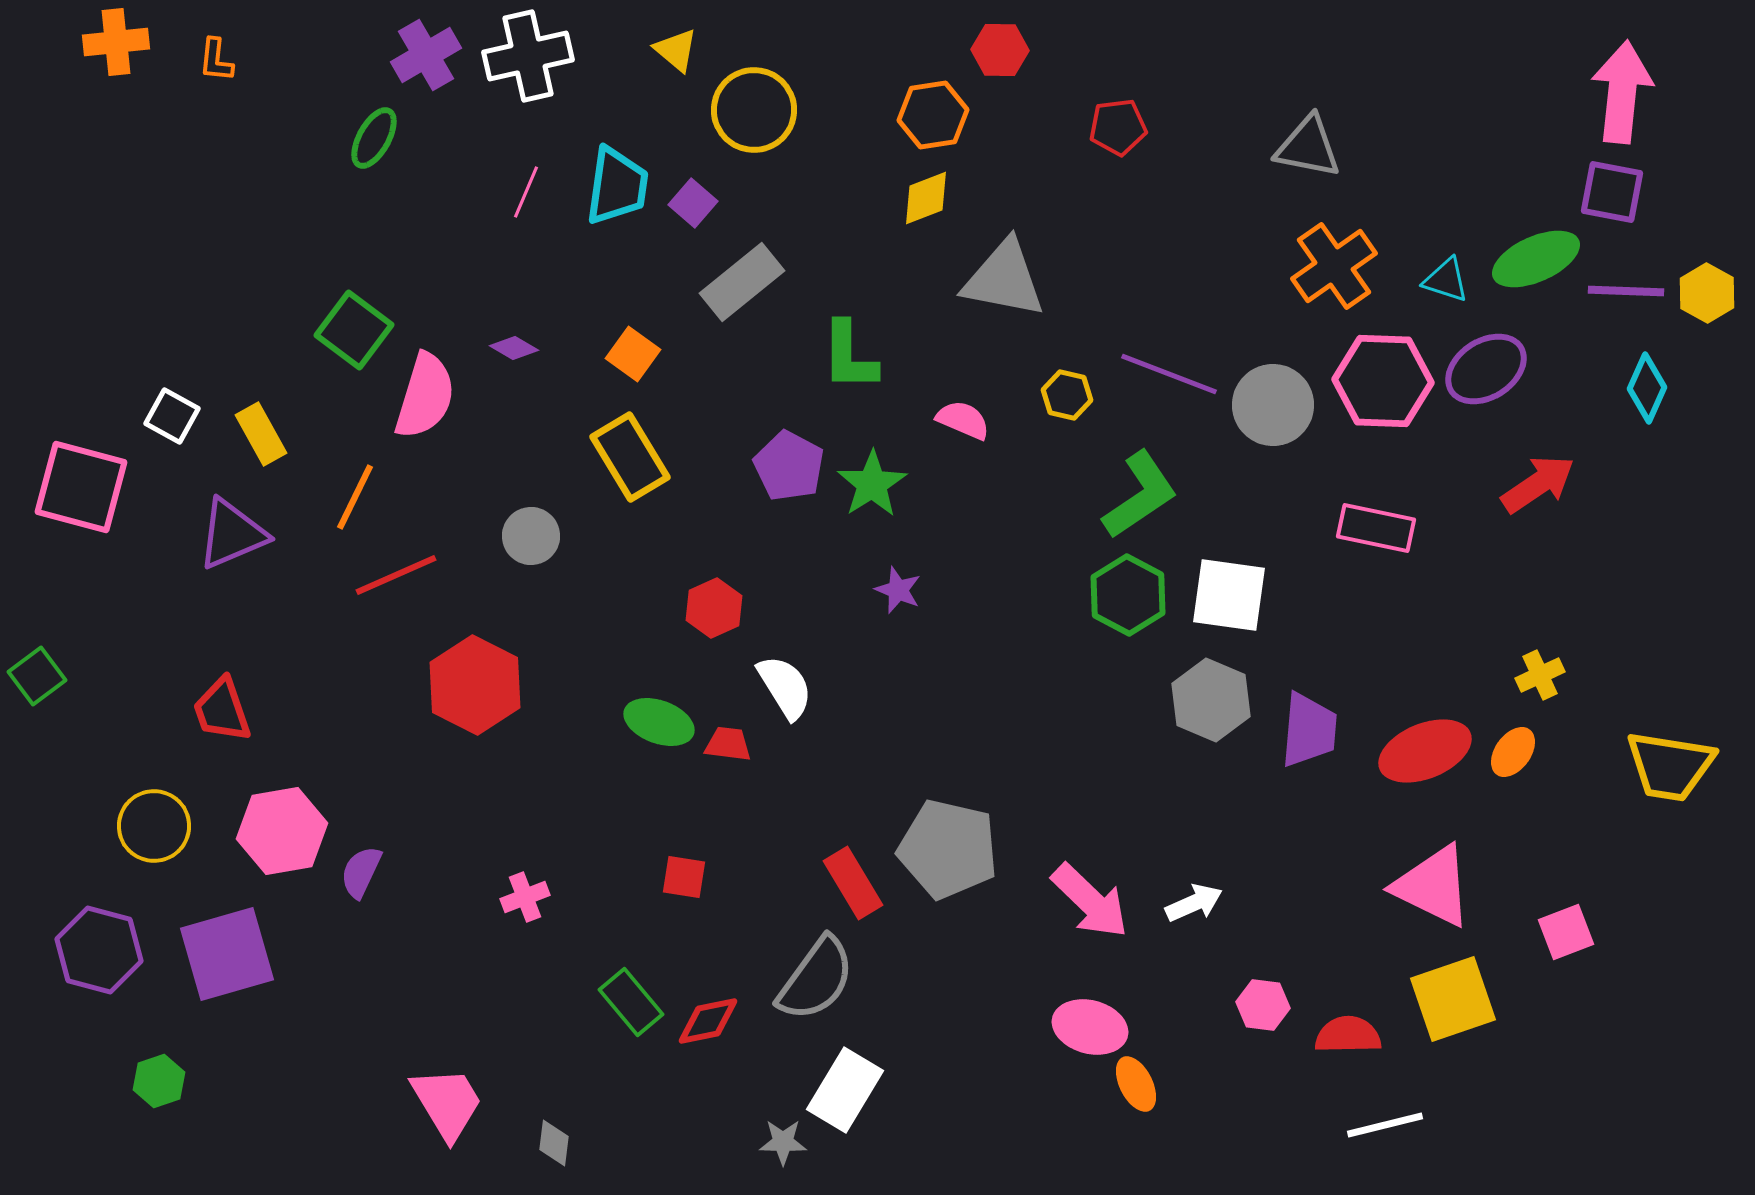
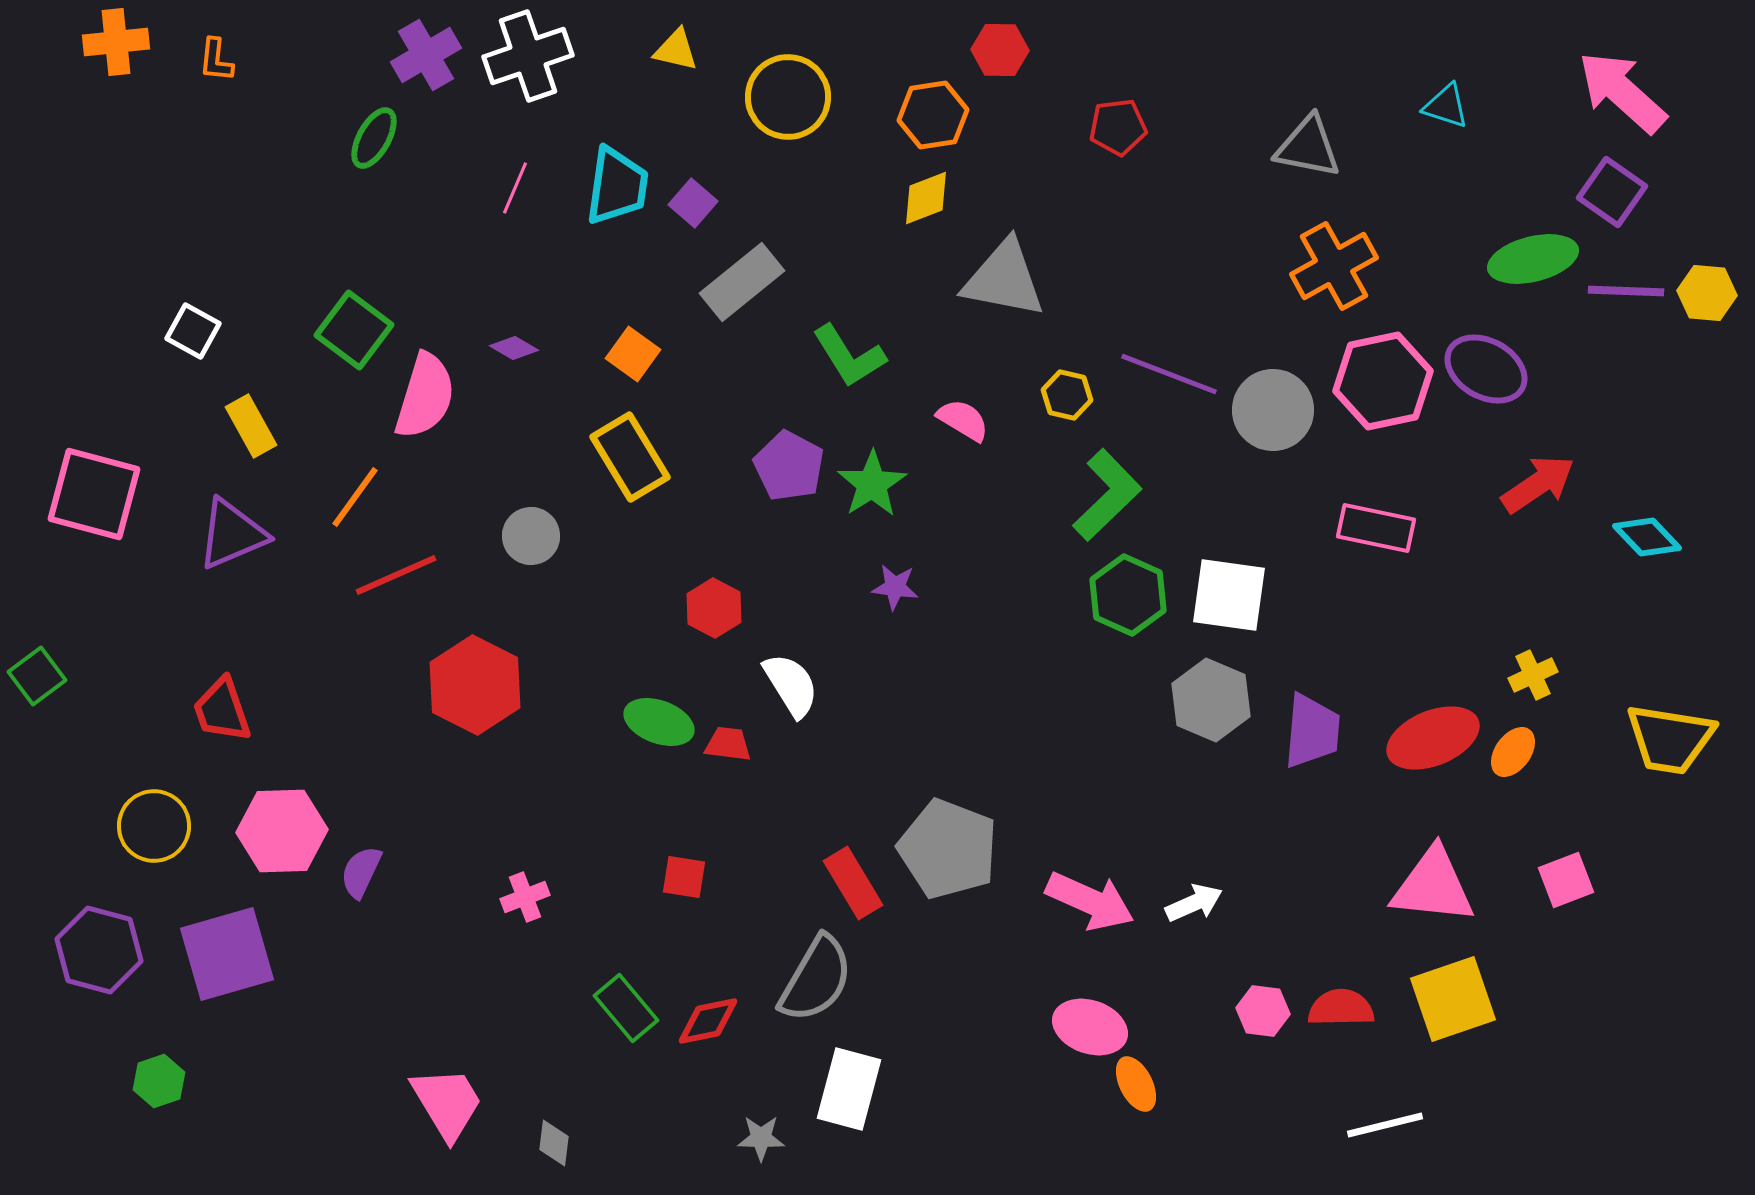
yellow triangle at (676, 50): rotated 27 degrees counterclockwise
white cross at (528, 56): rotated 6 degrees counterclockwise
pink arrow at (1622, 92): rotated 54 degrees counterclockwise
yellow circle at (754, 110): moved 34 px right, 13 px up
pink line at (526, 192): moved 11 px left, 4 px up
purple square at (1612, 192): rotated 24 degrees clockwise
green ellipse at (1536, 259): moved 3 px left; rotated 10 degrees clockwise
orange cross at (1334, 266): rotated 6 degrees clockwise
cyan triangle at (1446, 280): moved 174 px up
yellow hexagon at (1707, 293): rotated 24 degrees counterclockwise
green L-shape at (849, 356): rotated 32 degrees counterclockwise
purple ellipse at (1486, 369): rotated 62 degrees clockwise
pink hexagon at (1383, 381): rotated 14 degrees counterclockwise
cyan diamond at (1647, 388): moved 149 px down; rotated 68 degrees counterclockwise
gray circle at (1273, 405): moved 5 px down
white square at (172, 416): moved 21 px right, 85 px up
pink semicircle at (963, 420): rotated 8 degrees clockwise
yellow rectangle at (261, 434): moved 10 px left, 8 px up
pink square at (81, 487): moved 13 px right, 7 px down
green L-shape at (1140, 495): moved 33 px left; rotated 10 degrees counterclockwise
orange line at (355, 497): rotated 10 degrees clockwise
purple star at (898, 590): moved 3 px left, 3 px up; rotated 15 degrees counterclockwise
green hexagon at (1128, 595): rotated 4 degrees counterclockwise
red hexagon at (714, 608): rotated 8 degrees counterclockwise
yellow cross at (1540, 675): moved 7 px left
white semicircle at (785, 687): moved 6 px right, 2 px up
purple trapezoid at (1309, 730): moved 3 px right, 1 px down
red ellipse at (1425, 751): moved 8 px right, 13 px up
yellow trapezoid at (1670, 766): moved 27 px up
pink hexagon at (282, 831): rotated 8 degrees clockwise
gray pentagon at (948, 849): rotated 8 degrees clockwise
pink triangle at (1433, 886): rotated 20 degrees counterclockwise
pink arrow at (1090, 901): rotated 20 degrees counterclockwise
pink square at (1566, 932): moved 52 px up
gray semicircle at (816, 979): rotated 6 degrees counterclockwise
green rectangle at (631, 1002): moved 5 px left, 6 px down
pink hexagon at (1263, 1005): moved 6 px down
pink ellipse at (1090, 1027): rotated 4 degrees clockwise
red semicircle at (1348, 1035): moved 7 px left, 27 px up
white rectangle at (845, 1090): moved 4 px right, 1 px up; rotated 16 degrees counterclockwise
gray star at (783, 1142): moved 22 px left, 4 px up
